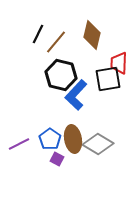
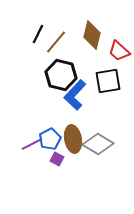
red trapezoid: moved 12 px up; rotated 50 degrees counterclockwise
black square: moved 2 px down
blue L-shape: moved 1 px left
blue pentagon: rotated 10 degrees clockwise
purple line: moved 13 px right
